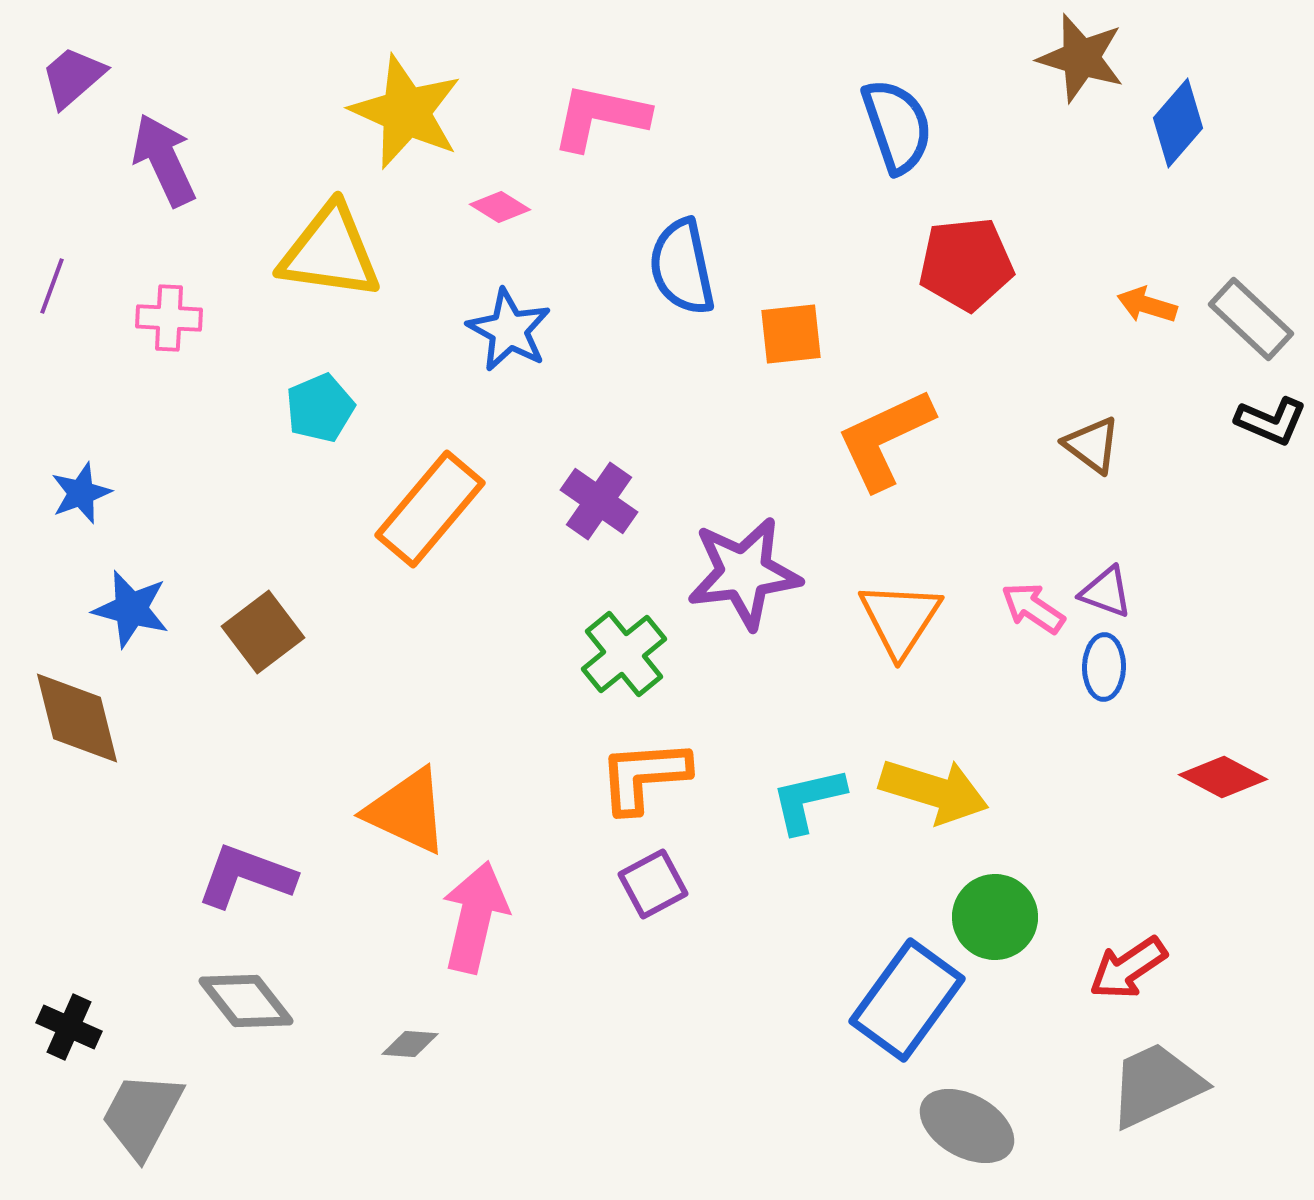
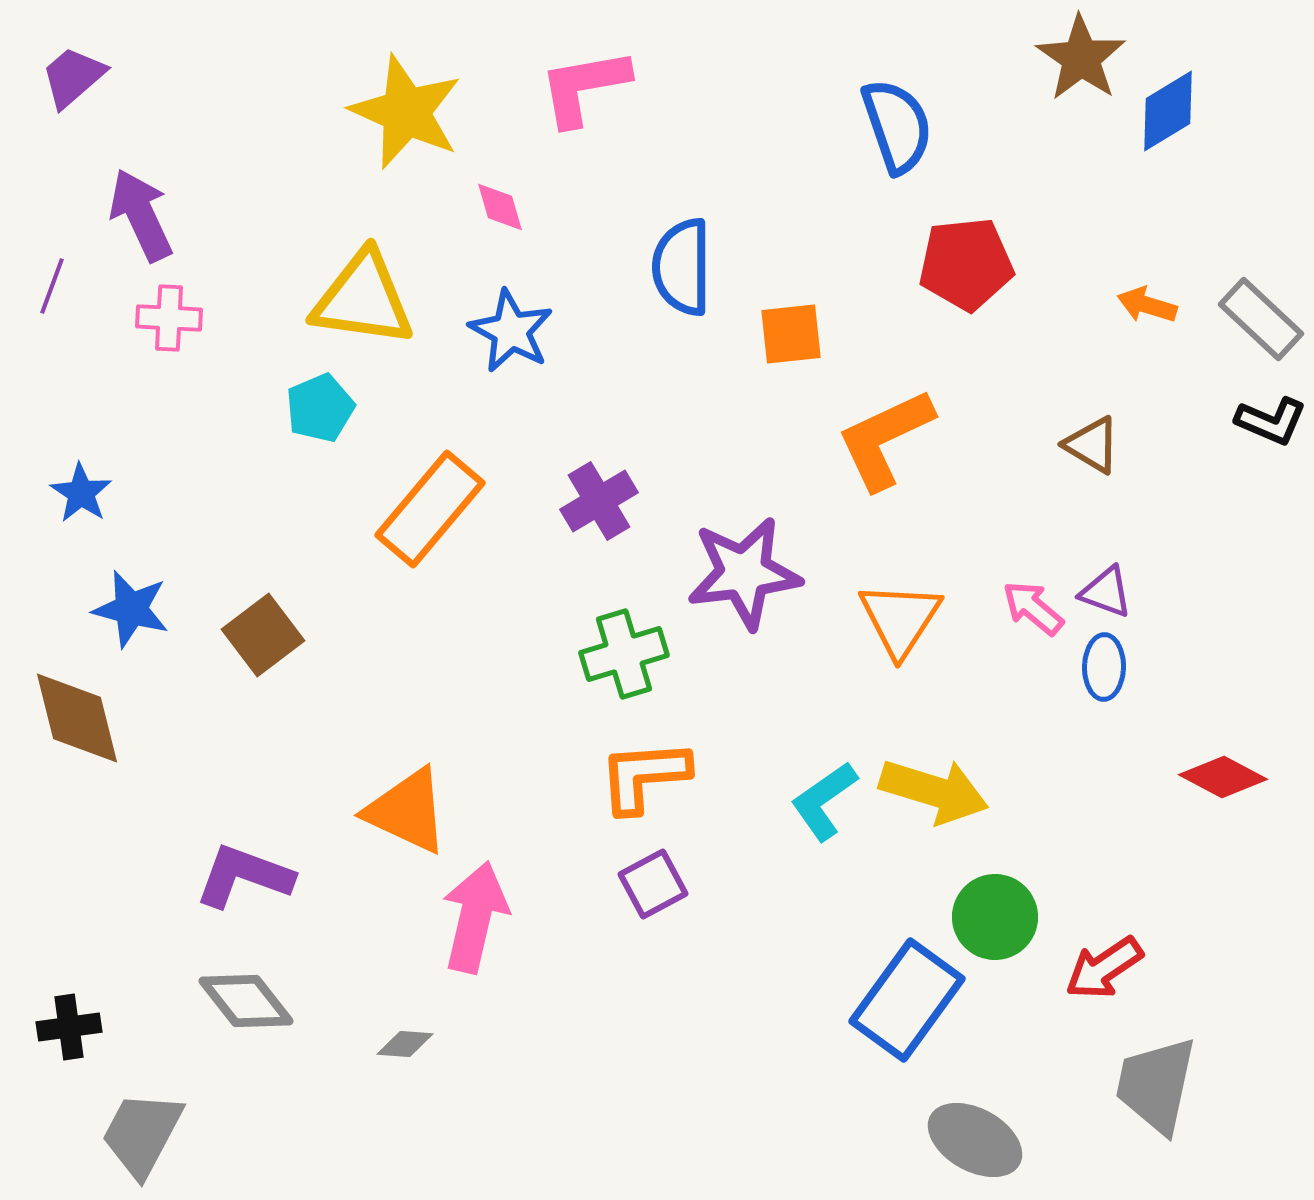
brown star at (1081, 58): rotated 18 degrees clockwise
pink L-shape at (600, 117): moved 16 px left, 30 px up; rotated 22 degrees counterclockwise
blue diamond at (1178, 123): moved 10 px left, 12 px up; rotated 18 degrees clockwise
purple arrow at (164, 160): moved 23 px left, 55 px down
pink diamond at (500, 207): rotated 42 degrees clockwise
yellow triangle at (330, 252): moved 33 px right, 47 px down
blue semicircle at (682, 267): rotated 12 degrees clockwise
gray rectangle at (1251, 319): moved 10 px right
blue star at (509, 330): moved 2 px right, 1 px down
brown triangle at (1092, 445): rotated 6 degrees counterclockwise
blue star at (81, 493): rotated 18 degrees counterclockwise
purple cross at (599, 501): rotated 24 degrees clockwise
pink arrow at (1033, 608): rotated 6 degrees clockwise
brown square at (263, 632): moved 3 px down
green cross at (624, 654): rotated 22 degrees clockwise
cyan L-shape at (808, 800): moved 16 px right, 1 px down; rotated 22 degrees counterclockwise
purple L-shape at (246, 876): moved 2 px left
red arrow at (1128, 968): moved 24 px left
black cross at (69, 1027): rotated 32 degrees counterclockwise
gray diamond at (410, 1044): moved 5 px left
gray trapezoid at (1156, 1085): rotated 53 degrees counterclockwise
gray trapezoid at (142, 1115): moved 19 px down
gray ellipse at (967, 1126): moved 8 px right, 14 px down
